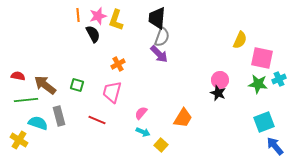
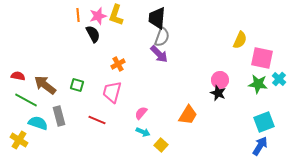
yellow L-shape: moved 5 px up
cyan cross: rotated 24 degrees counterclockwise
green line: rotated 35 degrees clockwise
orange trapezoid: moved 5 px right, 3 px up
blue arrow: moved 15 px left; rotated 72 degrees clockwise
